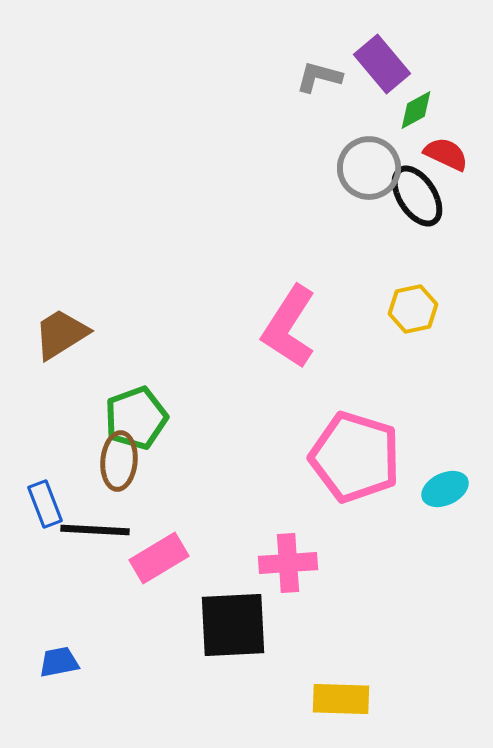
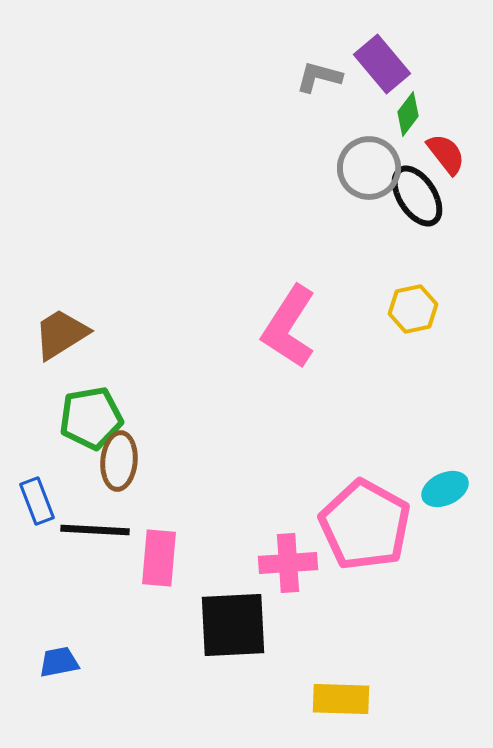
green diamond: moved 8 px left, 4 px down; rotated 24 degrees counterclockwise
red semicircle: rotated 27 degrees clockwise
green pentagon: moved 45 px left; rotated 10 degrees clockwise
pink pentagon: moved 10 px right, 68 px down; rotated 12 degrees clockwise
blue rectangle: moved 8 px left, 3 px up
pink rectangle: rotated 54 degrees counterclockwise
